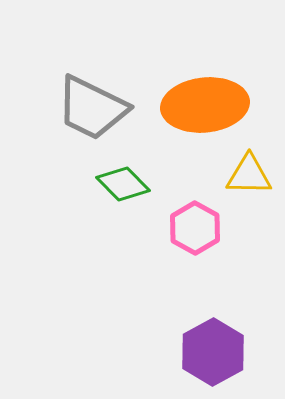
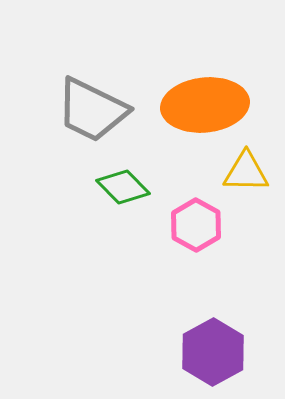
gray trapezoid: moved 2 px down
yellow triangle: moved 3 px left, 3 px up
green diamond: moved 3 px down
pink hexagon: moved 1 px right, 3 px up
